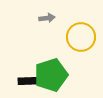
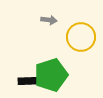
gray arrow: moved 2 px right, 2 px down; rotated 14 degrees clockwise
